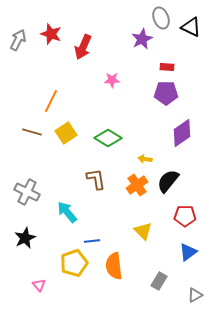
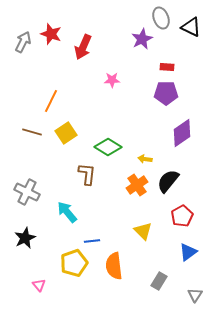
gray arrow: moved 5 px right, 2 px down
green diamond: moved 9 px down
brown L-shape: moved 9 px left, 5 px up; rotated 15 degrees clockwise
red pentagon: moved 3 px left; rotated 30 degrees counterclockwise
gray triangle: rotated 28 degrees counterclockwise
